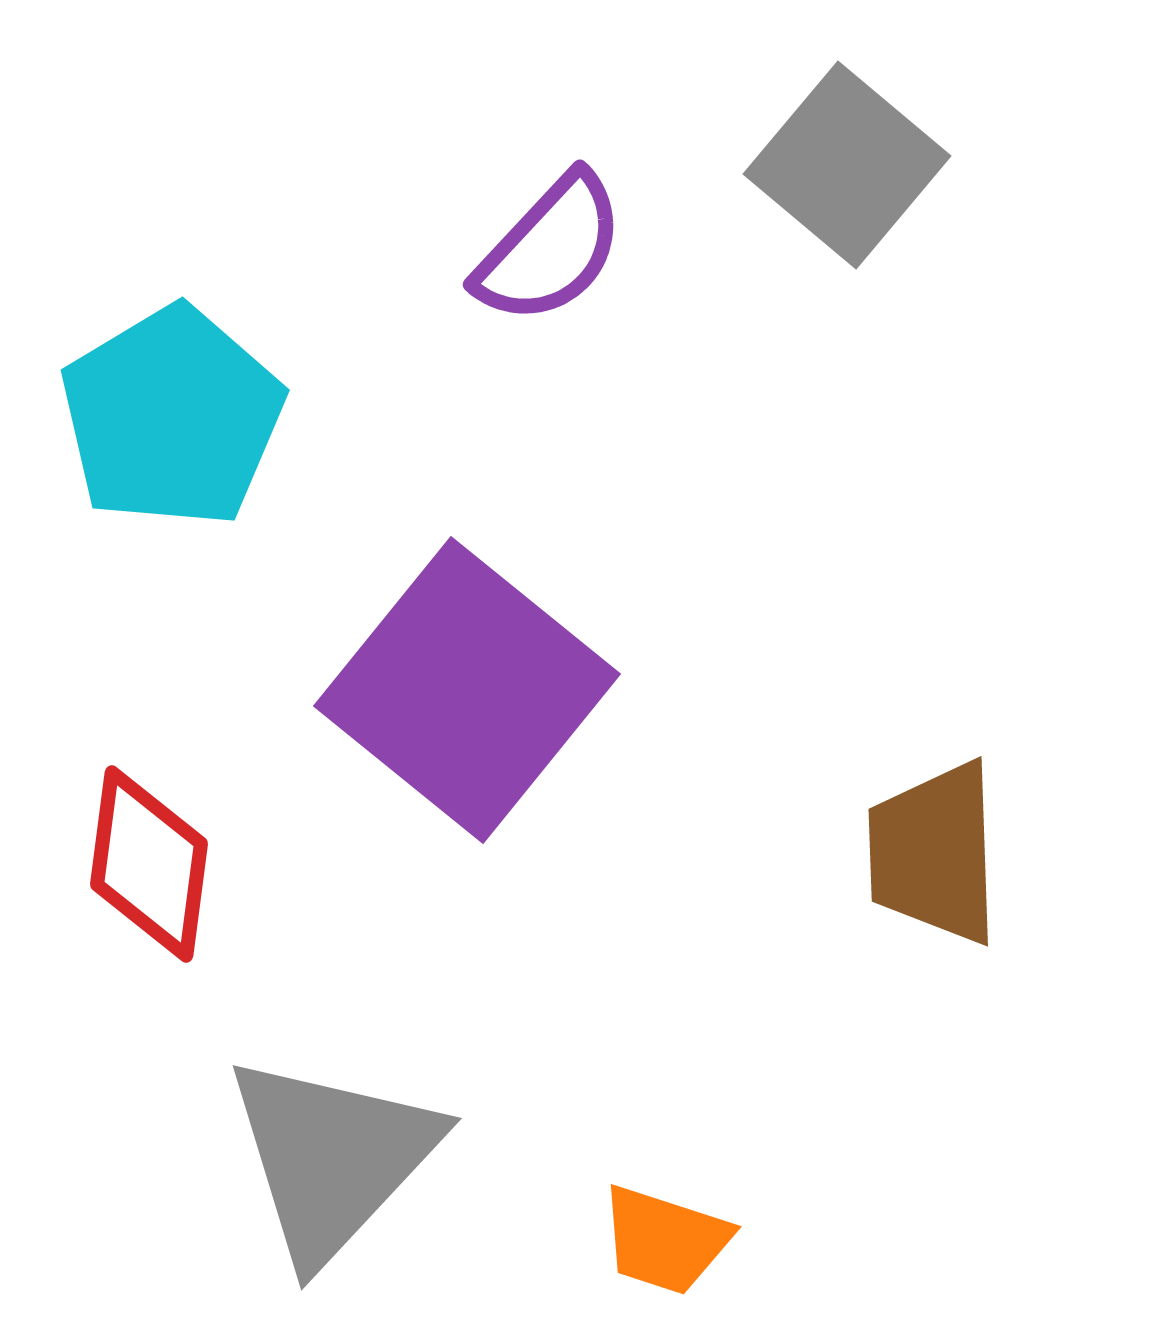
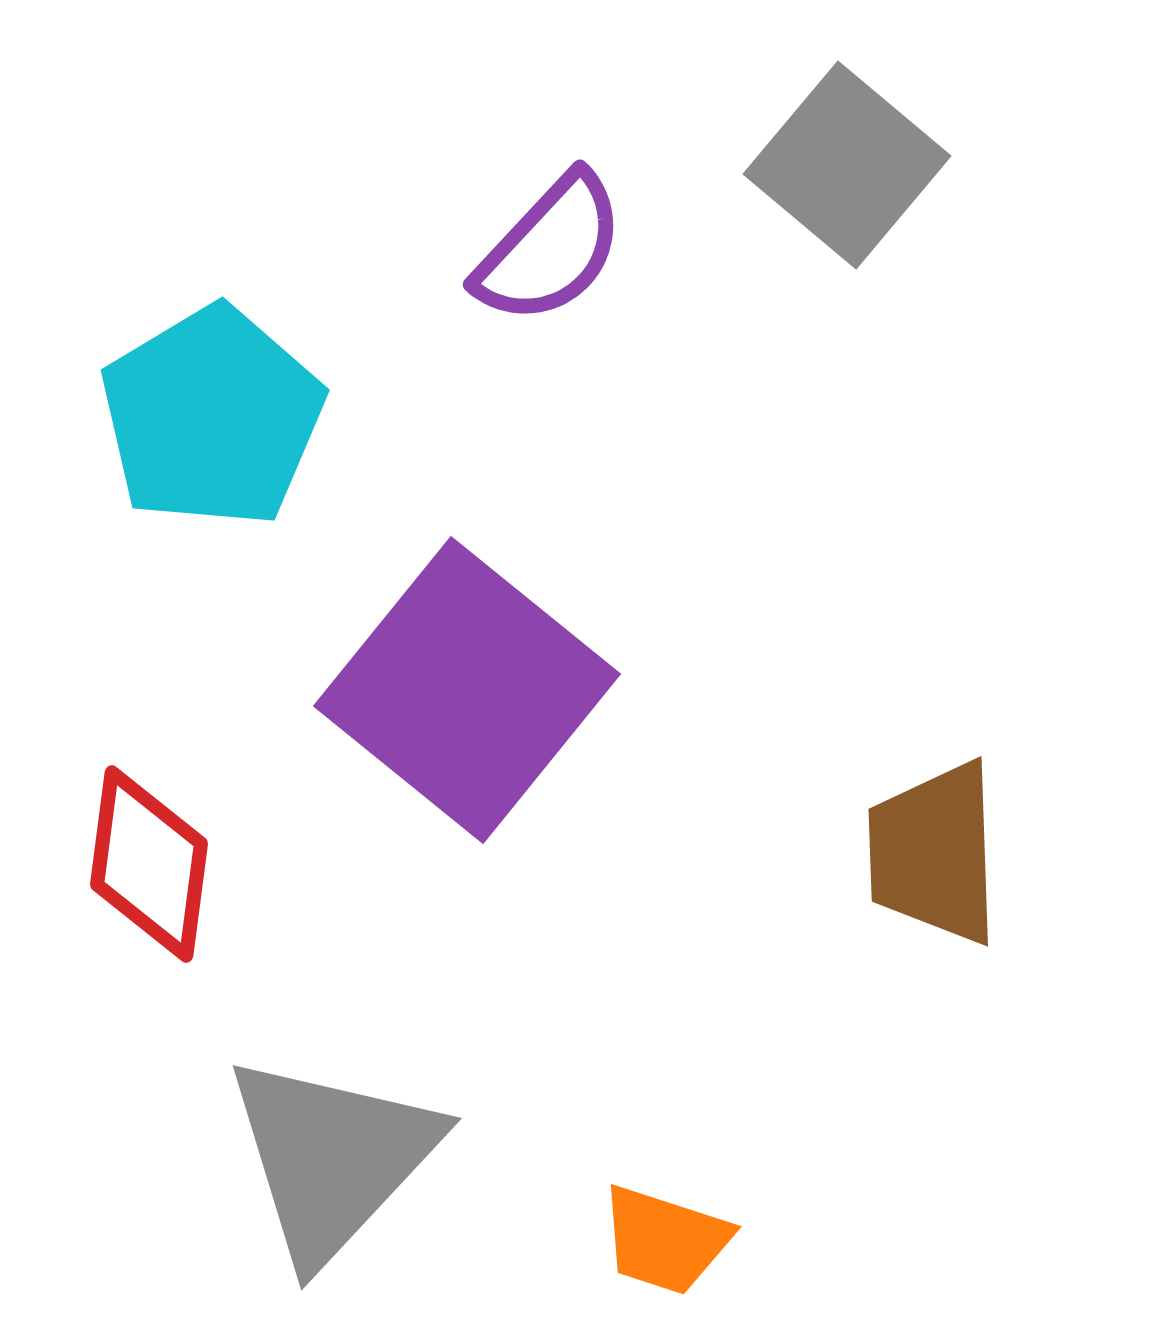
cyan pentagon: moved 40 px right
